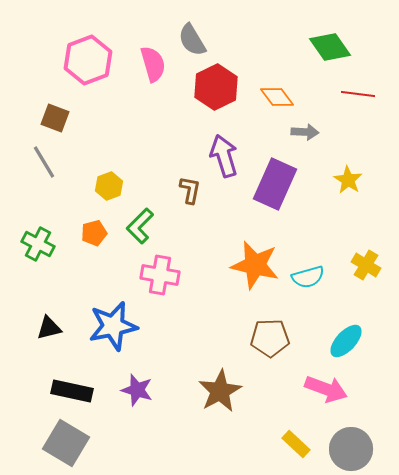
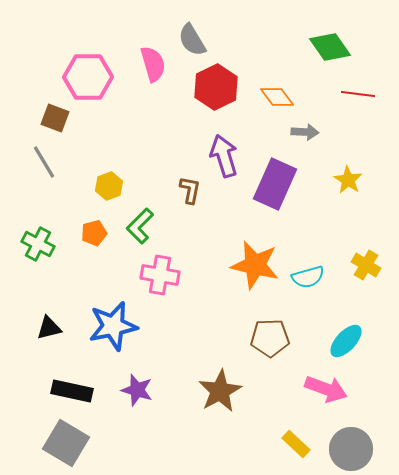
pink hexagon: moved 17 px down; rotated 21 degrees clockwise
